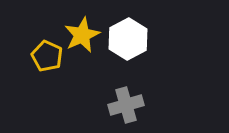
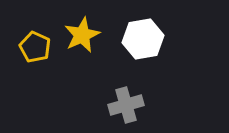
white hexagon: moved 15 px right; rotated 18 degrees clockwise
yellow pentagon: moved 12 px left, 9 px up
